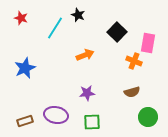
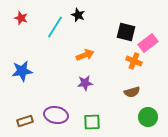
cyan line: moved 1 px up
black square: moved 9 px right; rotated 30 degrees counterclockwise
pink rectangle: rotated 42 degrees clockwise
blue star: moved 3 px left, 3 px down; rotated 15 degrees clockwise
purple star: moved 2 px left, 10 px up
